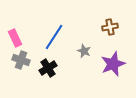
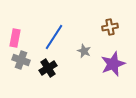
pink rectangle: rotated 36 degrees clockwise
